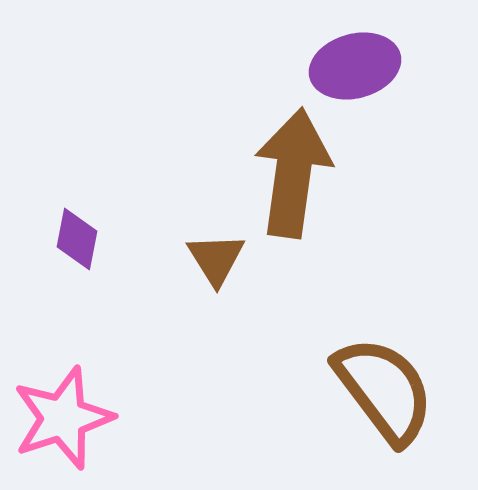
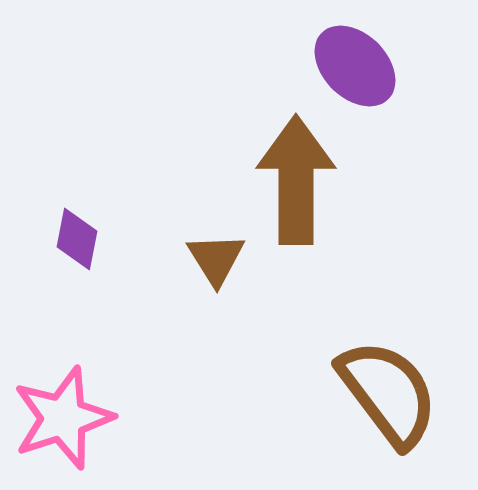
purple ellipse: rotated 60 degrees clockwise
brown arrow: moved 3 px right, 7 px down; rotated 8 degrees counterclockwise
brown semicircle: moved 4 px right, 3 px down
